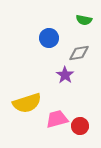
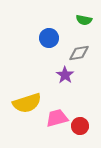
pink trapezoid: moved 1 px up
